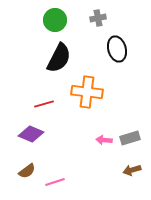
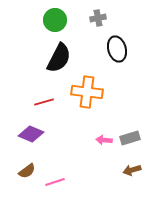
red line: moved 2 px up
